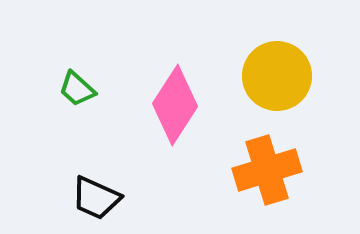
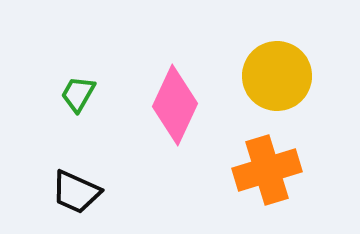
green trapezoid: moved 1 px right, 5 px down; rotated 78 degrees clockwise
pink diamond: rotated 8 degrees counterclockwise
black trapezoid: moved 20 px left, 6 px up
